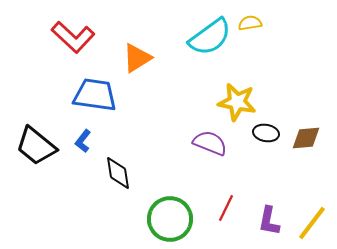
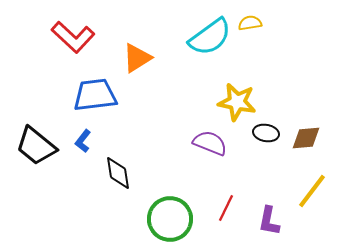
blue trapezoid: rotated 15 degrees counterclockwise
yellow line: moved 32 px up
